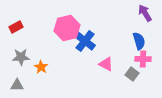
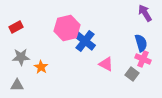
blue semicircle: moved 2 px right, 2 px down
pink cross: rotated 21 degrees clockwise
